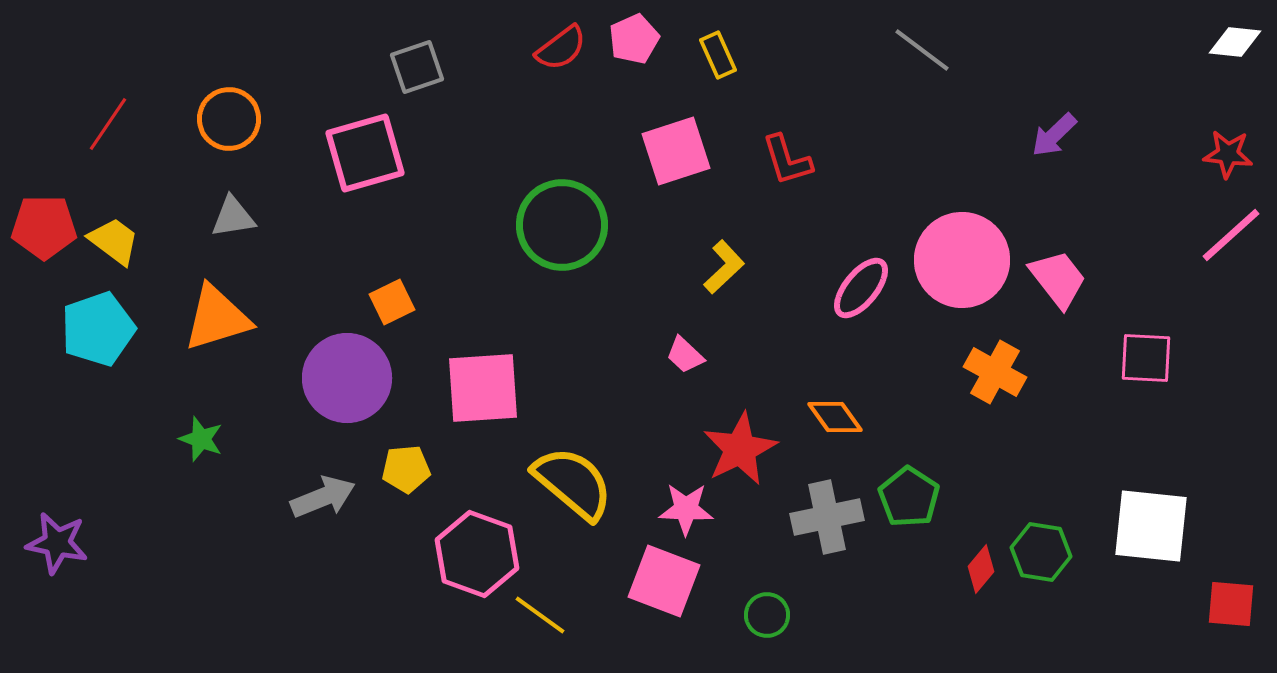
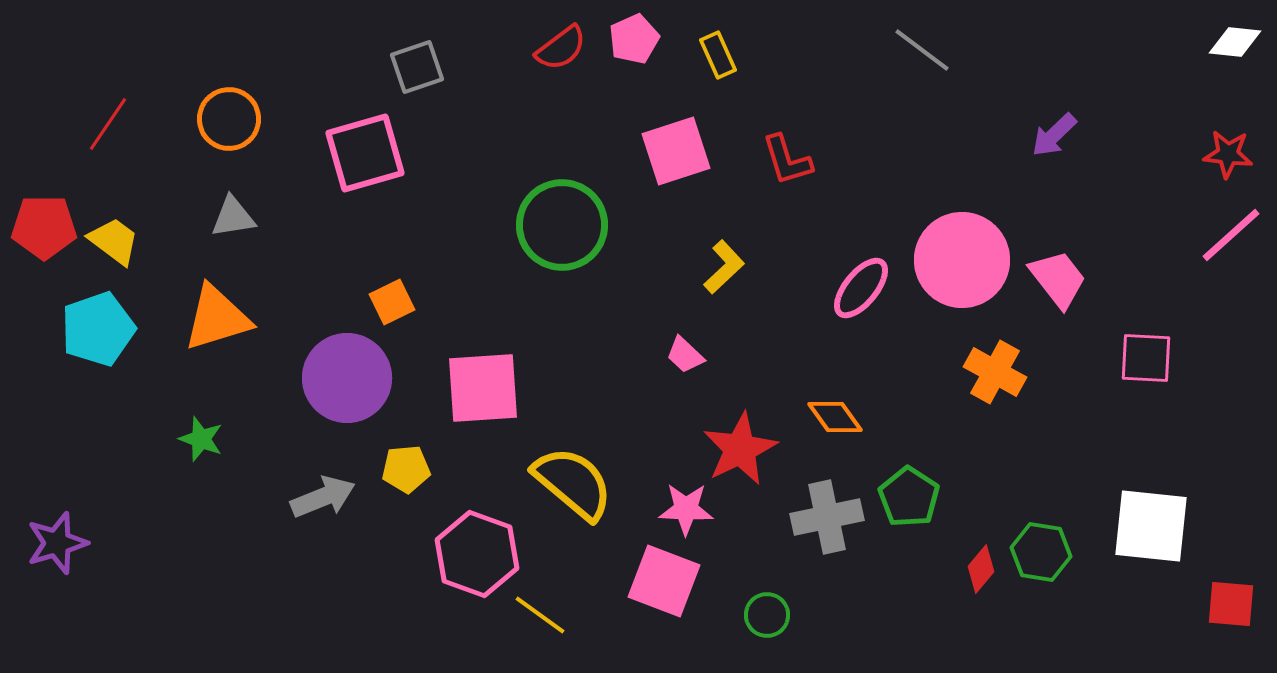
purple star at (57, 543): rotated 28 degrees counterclockwise
